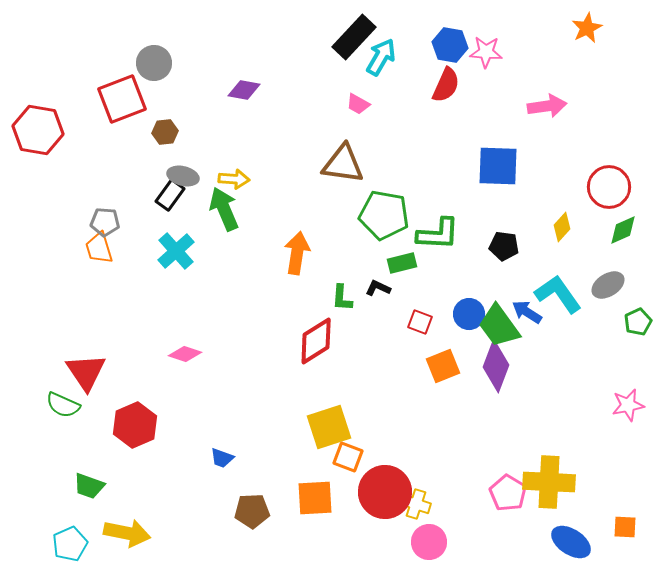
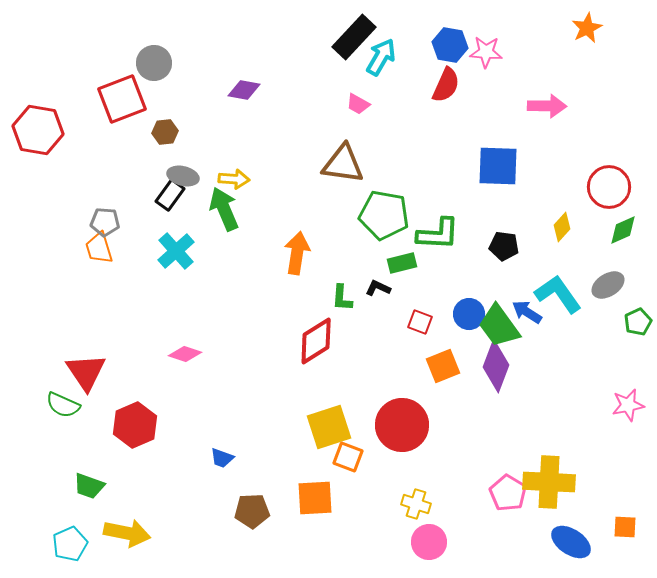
pink arrow at (547, 106): rotated 9 degrees clockwise
red circle at (385, 492): moved 17 px right, 67 px up
